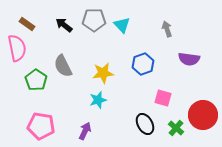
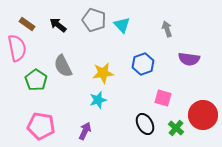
gray pentagon: rotated 20 degrees clockwise
black arrow: moved 6 px left
